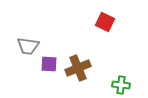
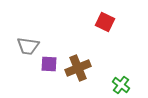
green cross: rotated 30 degrees clockwise
